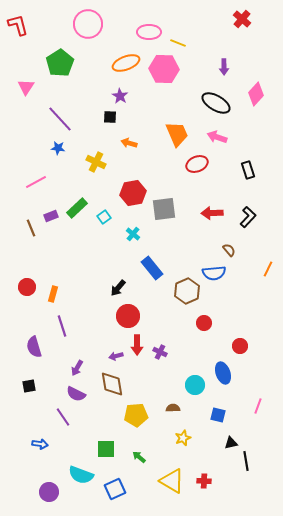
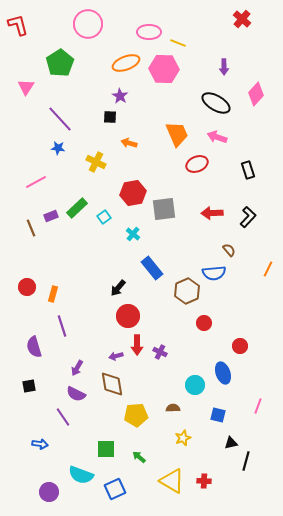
black line at (246, 461): rotated 24 degrees clockwise
